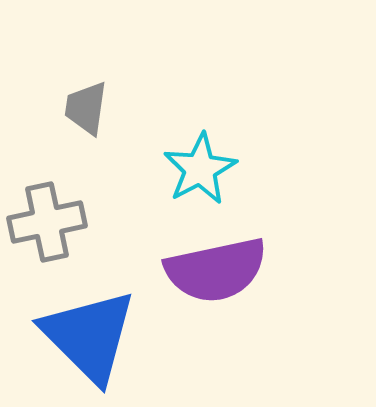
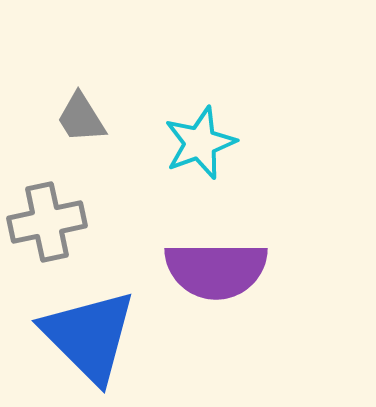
gray trapezoid: moved 5 px left, 10 px down; rotated 40 degrees counterclockwise
cyan star: moved 26 px up; rotated 8 degrees clockwise
purple semicircle: rotated 12 degrees clockwise
